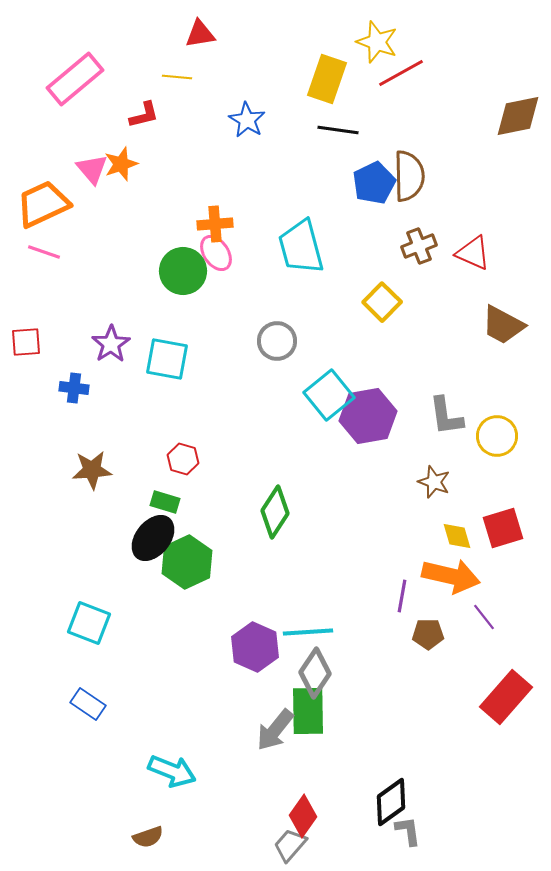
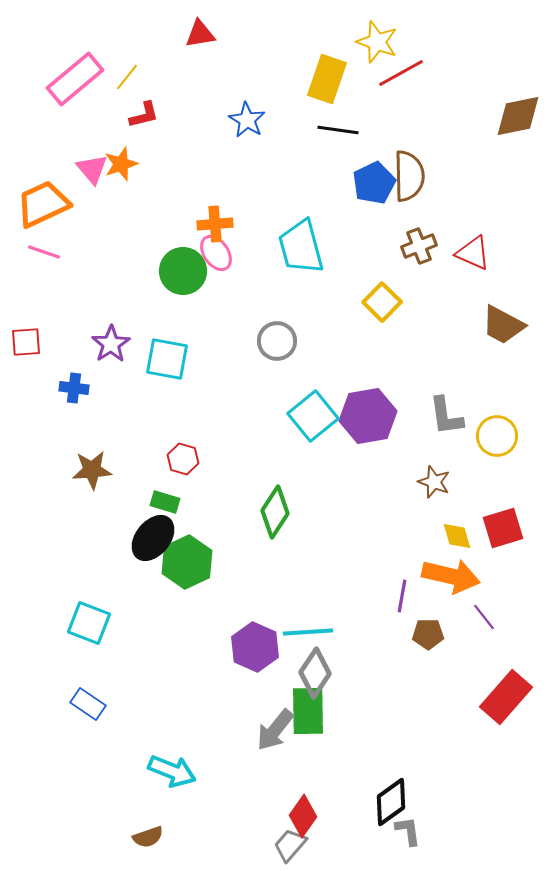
yellow line at (177, 77): moved 50 px left; rotated 56 degrees counterclockwise
cyan square at (329, 395): moved 16 px left, 21 px down
